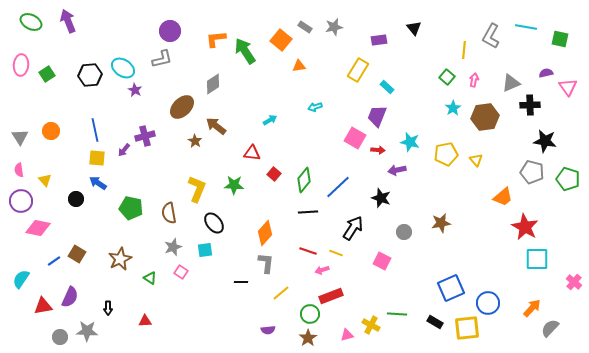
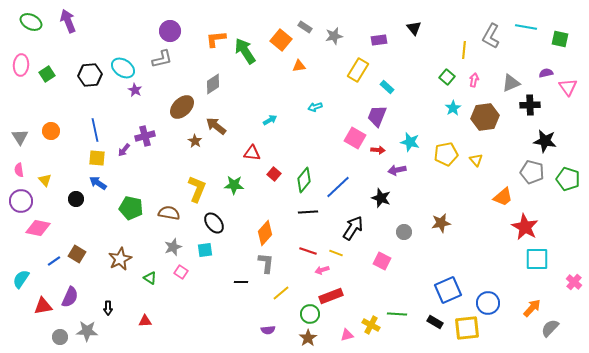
gray star at (334, 27): moved 9 px down
brown semicircle at (169, 213): rotated 110 degrees clockwise
blue square at (451, 288): moved 3 px left, 2 px down
